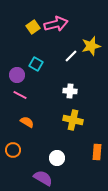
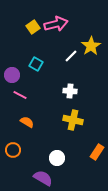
yellow star: rotated 18 degrees counterclockwise
purple circle: moved 5 px left
orange rectangle: rotated 28 degrees clockwise
